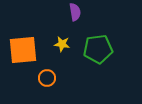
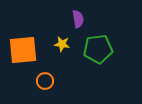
purple semicircle: moved 3 px right, 7 px down
orange circle: moved 2 px left, 3 px down
